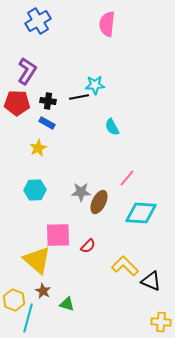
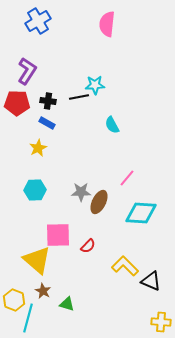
cyan semicircle: moved 2 px up
